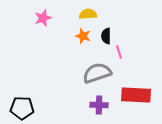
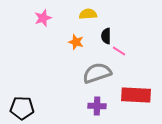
orange star: moved 7 px left, 6 px down
pink line: moved 1 px up; rotated 40 degrees counterclockwise
purple cross: moved 2 px left, 1 px down
